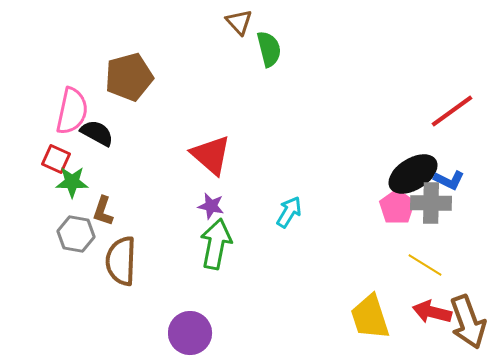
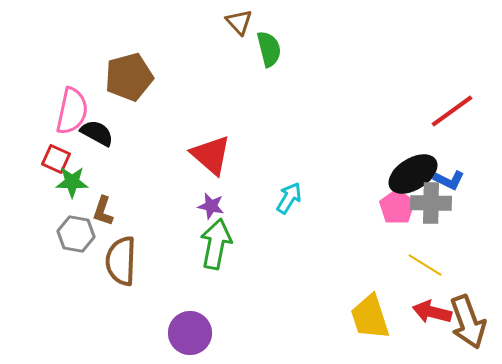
cyan arrow: moved 14 px up
